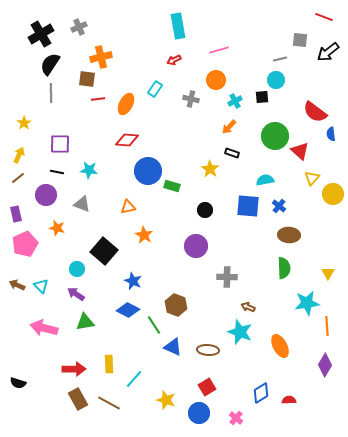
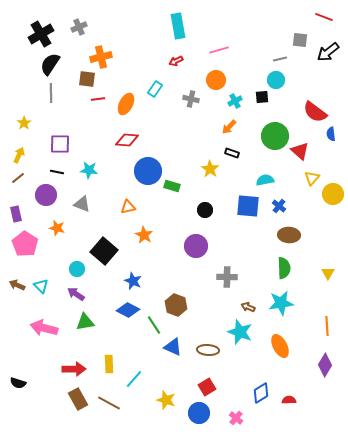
red arrow at (174, 60): moved 2 px right, 1 px down
pink pentagon at (25, 244): rotated 15 degrees counterclockwise
cyan star at (307, 303): moved 26 px left
